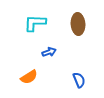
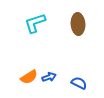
cyan L-shape: rotated 20 degrees counterclockwise
blue arrow: moved 25 px down
blue semicircle: moved 3 px down; rotated 42 degrees counterclockwise
